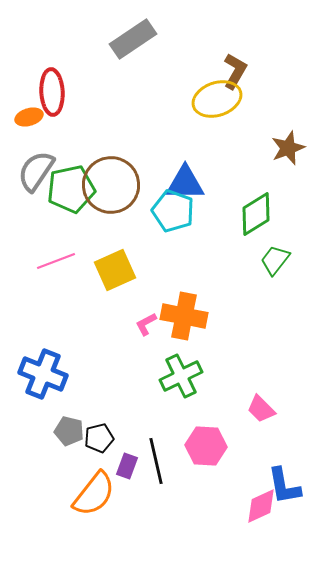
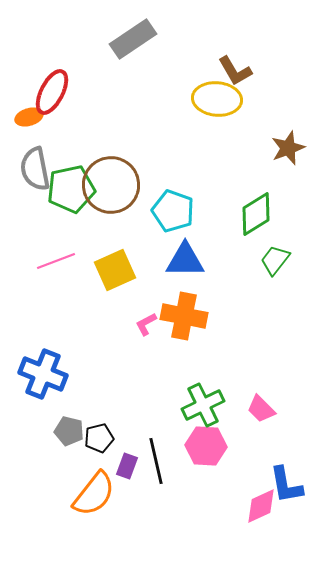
brown L-shape: rotated 120 degrees clockwise
red ellipse: rotated 30 degrees clockwise
yellow ellipse: rotated 24 degrees clockwise
gray semicircle: moved 1 px left, 2 px up; rotated 45 degrees counterclockwise
blue triangle: moved 77 px down
green cross: moved 22 px right, 29 px down
blue L-shape: moved 2 px right, 1 px up
